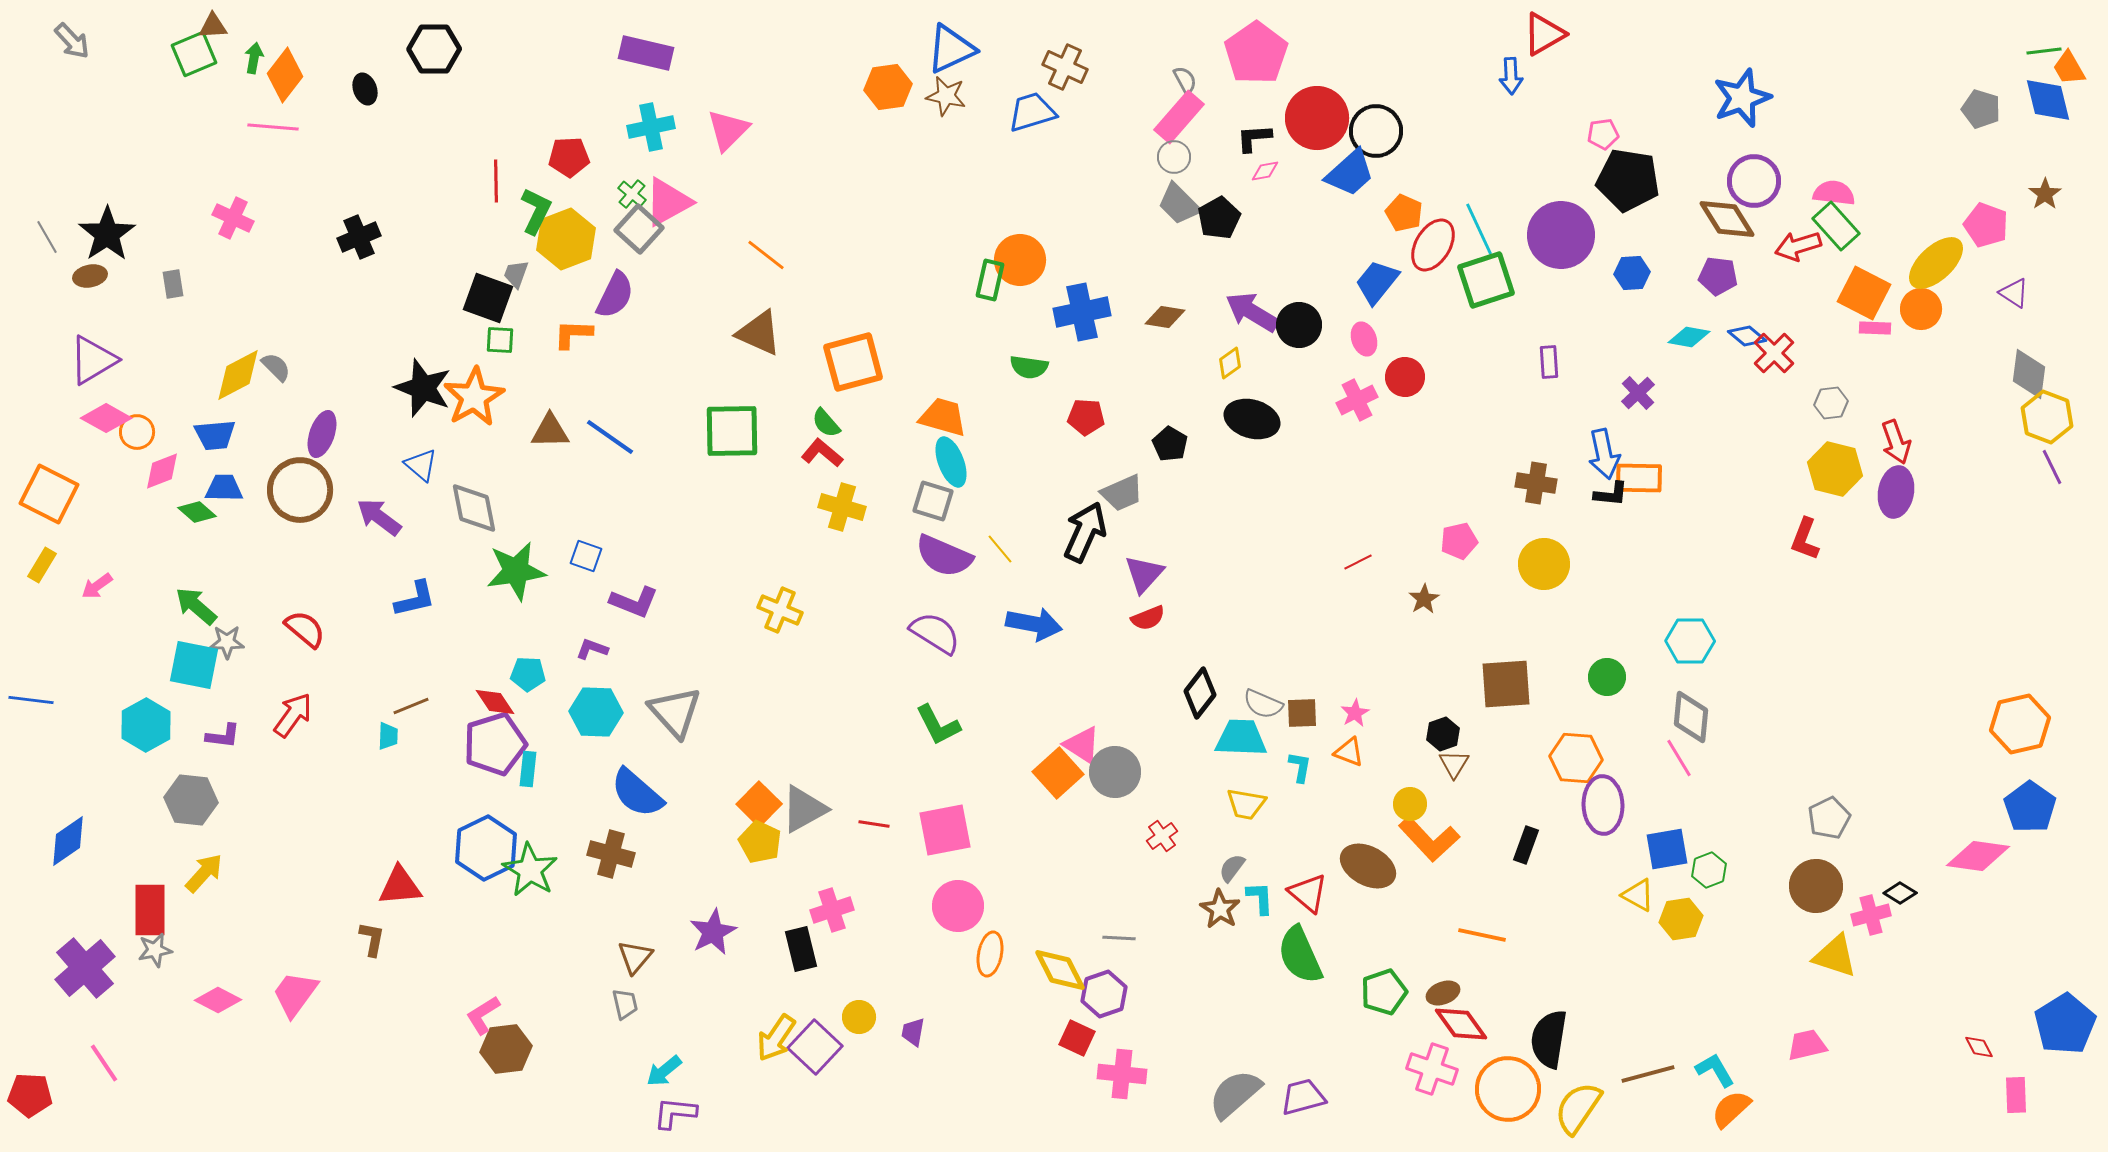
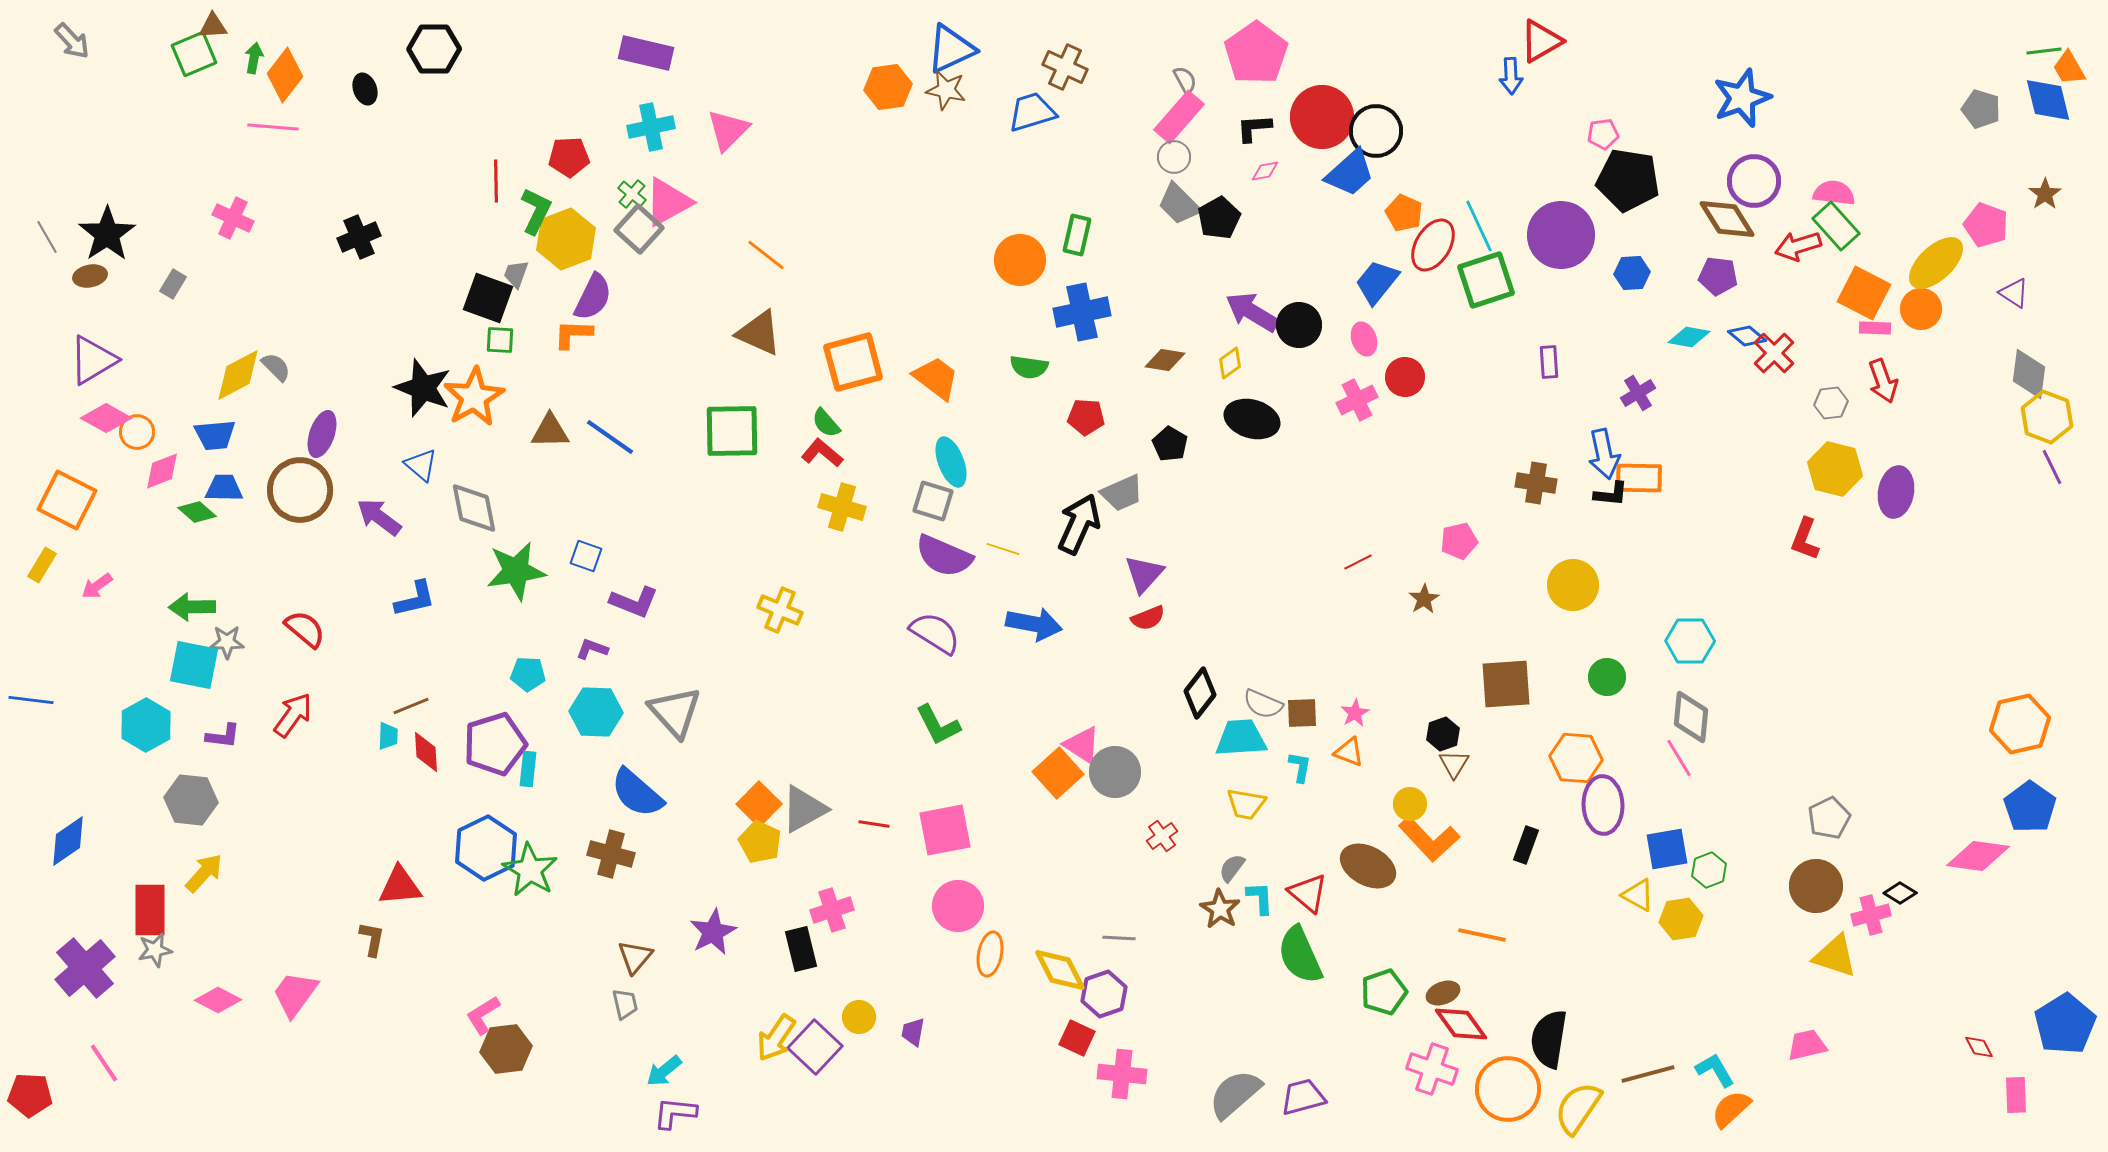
red triangle at (1544, 34): moved 3 px left, 7 px down
brown star at (946, 96): moved 6 px up
red circle at (1317, 118): moved 5 px right, 1 px up
black L-shape at (1254, 138): moved 10 px up
cyan line at (1479, 229): moved 3 px up
green rectangle at (990, 280): moved 87 px right, 45 px up
gray rectangle at (173, 284): rotated 40 degrees clockwise
purple semicircle at (615, 295): moved 22 px left, 2 px down
brown diamond at (1165, 317): moved 43 px down
purple cross at (1638, 393): rotated 12 degrees clockwise
orange trapezoid at (943, 417): moved 7 px left, 39 px up; rotated 21 degrees clockwise
red arrow at (1896, 442): moved 13 px left, 61 px up
orange square at (49, 494): moved 18 px right, 6 px down
black arrow at (1085, 532): moved 6 px left, 8 px up
yellow line at (1000, 549): moved 3 px right; rotated 32 degrees counterclockwise
yellow circle at (1544, 564): moved 29 px right, 21 px down
green arrow at (196, 606): moved 4 px left, 1 px down; rotated 42 degrees counterclockwise
red diamond at (495, 702): moved 69 px left, 50 px down; rotated 30 degrees clockwise
cyan trapezoid at (1241, 738): rotated 6 degrees counterclockwise
